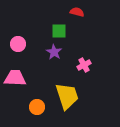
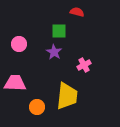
pink circle: moved 1 px right
pink trapezoid: moved 5 px down
yellow trapezoid: rotated 24 degrees clockwise
